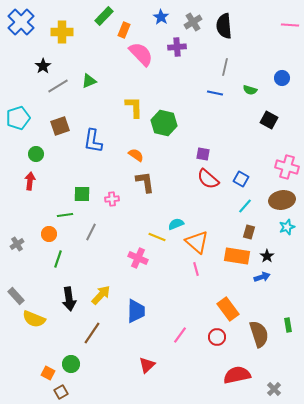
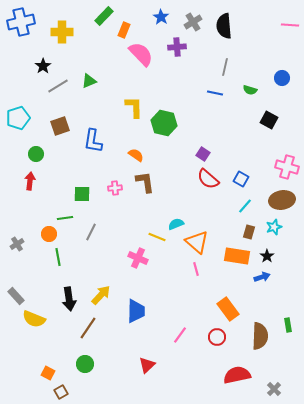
blue cross at (21, 22): rotated 32 degrees clockwise
purple square at (203, 154): rotated 24 degrees clockwise
pink cross at (112, 199): moved 3 px right, 11 px up
green line at (65, 215): moved 3 px down
cyan star at (287, 227): moved 13 px left
green line at (58, 259): moved 2 px up; rotated 30 degrees counterclockwise
brown line at (92, 333): moved 4 px left, 5 px up
brown semicircle at (259, 334): moved 1 px right, 2 px down; rotated 20 degrees clockwise
green circle at (71, 364): moved 14 px right
